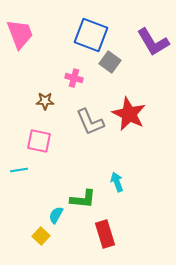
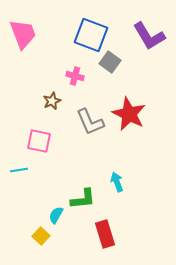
pink trapezoid: moved 3 px right
purple L-shape: moved 4 px left, 6 px up
pink cross: moved 1 px right, 2 px up
brown star: moved 7 px right; rotated 24 degrees counterclockwise
green L-shape: rotated 12 degrees counterclockwise
